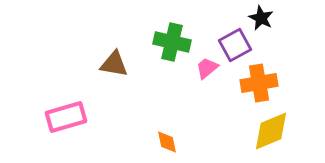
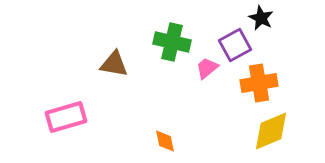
orange diamond: moved 2 px left, 1 px up
